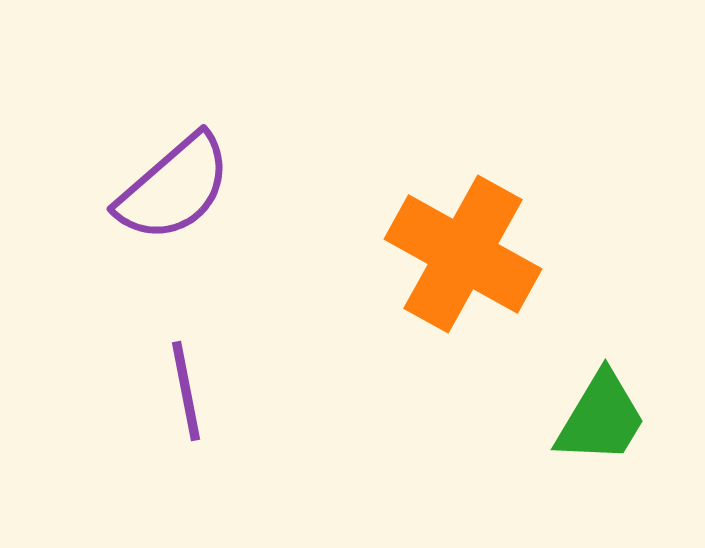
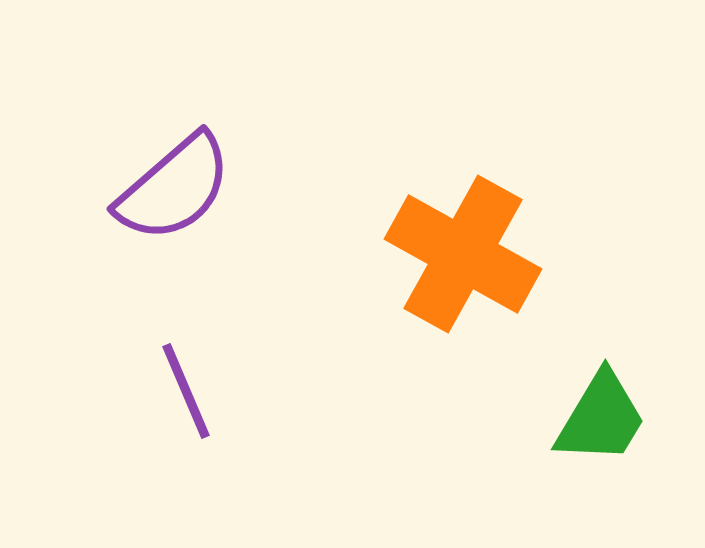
purple line: rotated 12 degrees counterclockwise
